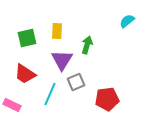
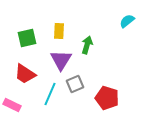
yellow rectangle: moved 2 px right
purple triangle: moved 1 px left
gray square: moved 1 px left, 2 px down
red pentagon: moved 1 px up; rotated 25 degrees clockwise
